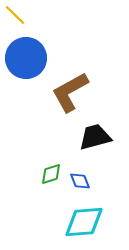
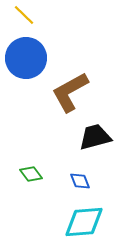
yellow line: moved 9 px right
green diamond: moved 20 px left; rotated 70 degrees clockwise
